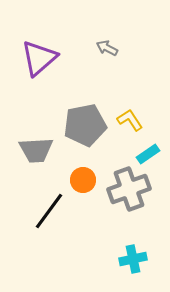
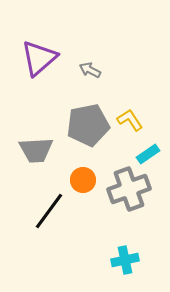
gray arrow: moved 17 px left, 22 px down
gray pentagon: moved 3 px right
cyan cross: moved 8 px left, 1 px down
